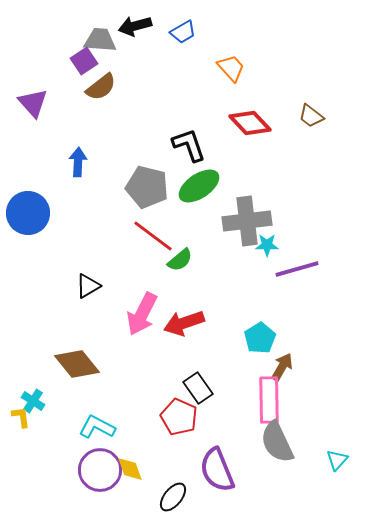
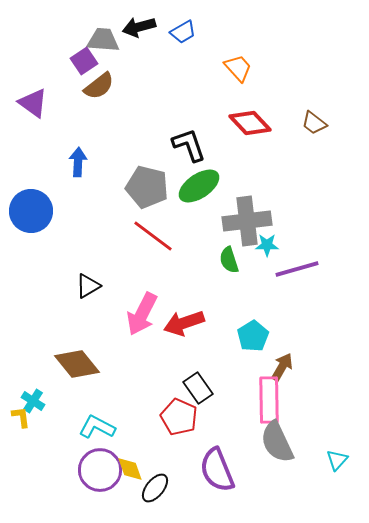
black arrow: moved 4 px right, 1 px down
gray trapezoid: moved 3 px right
orange trapezoid: moved 7 px right
brown semicircle: moved 2 px left, 1 px up
purple triangle: rotated 12 degrees counterclockwise
brown trapezoid: moved 3 px right, 7 px down
blue circle: moved 3 px right, 2 px up
green semicircle: moved 49 px right; rotated 112 degrees clockwise
cyan pentagon: moved 7 px left, 2 px up
black ellipse: moved 18 px left, 9 px up
